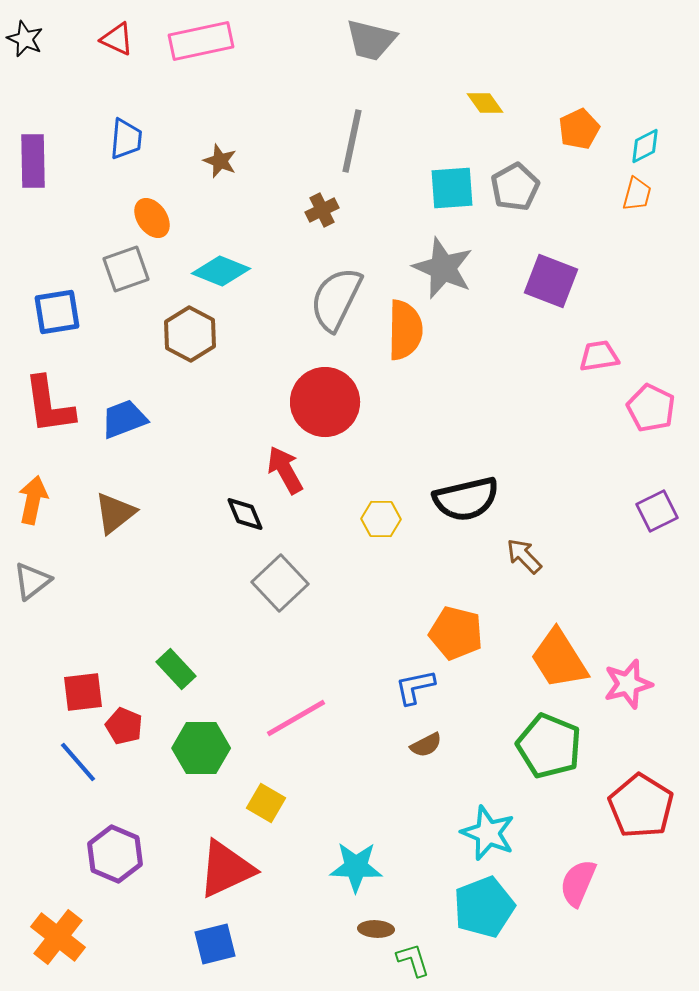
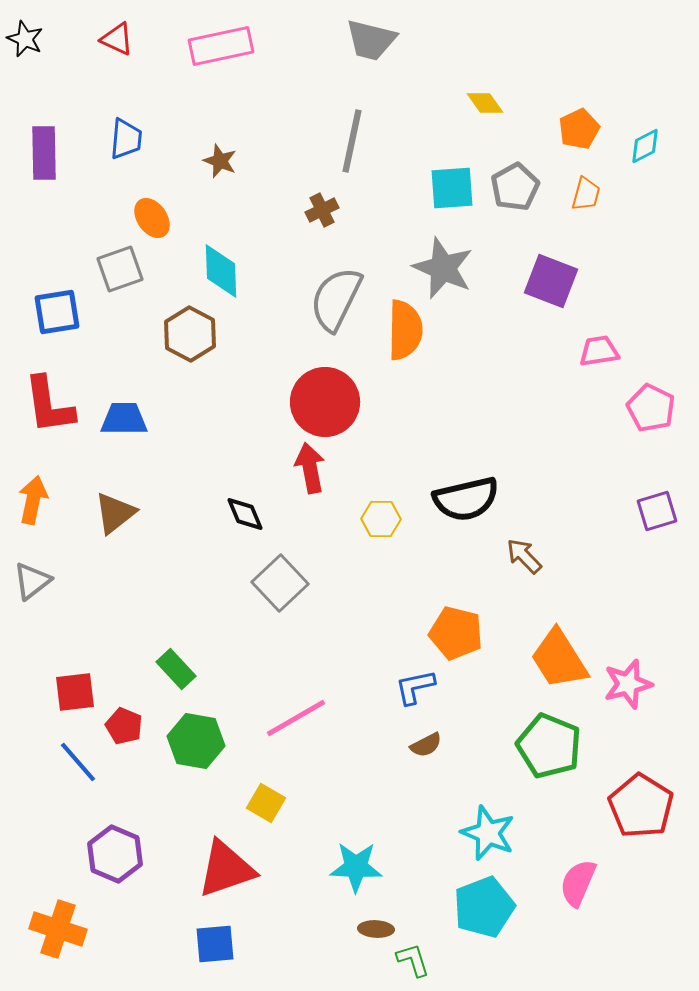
pink rectangle at (201, 41): moved 20 px right, 5 px down
purple rectangle at (33, 161): moved 11 px right, 8 px up
orange trapezoid at (637, 194): moved 51 px left
gray square at (126, 269): moved 6 px left
cyan diamond at (221, 271): rotated 66 degrees clockwise
pink trapezoid at (599, 356): moved 5 px up
blue trapezoid at (124, 419): rotated 21 degrees clockwise
red arrow at (285, 470): moved 25 px right, 2 px up; rotated 18 degrees clockwise
purple square at (657, 511): rotated 9 degrees clockwise
red square at (83, 692): moved 8 px left
green hexagon at (201, 748): moved 5 px left, 7 px up; rotated 10 degrees clockwise
red triangle at (226, 869): rotated 6 degrees clockwise
orange cross at (58, 937): moved 8 px up; rotated 20 degrees counterclockwise
blue square at (215, 944): rotated 9 degrees clockwise
